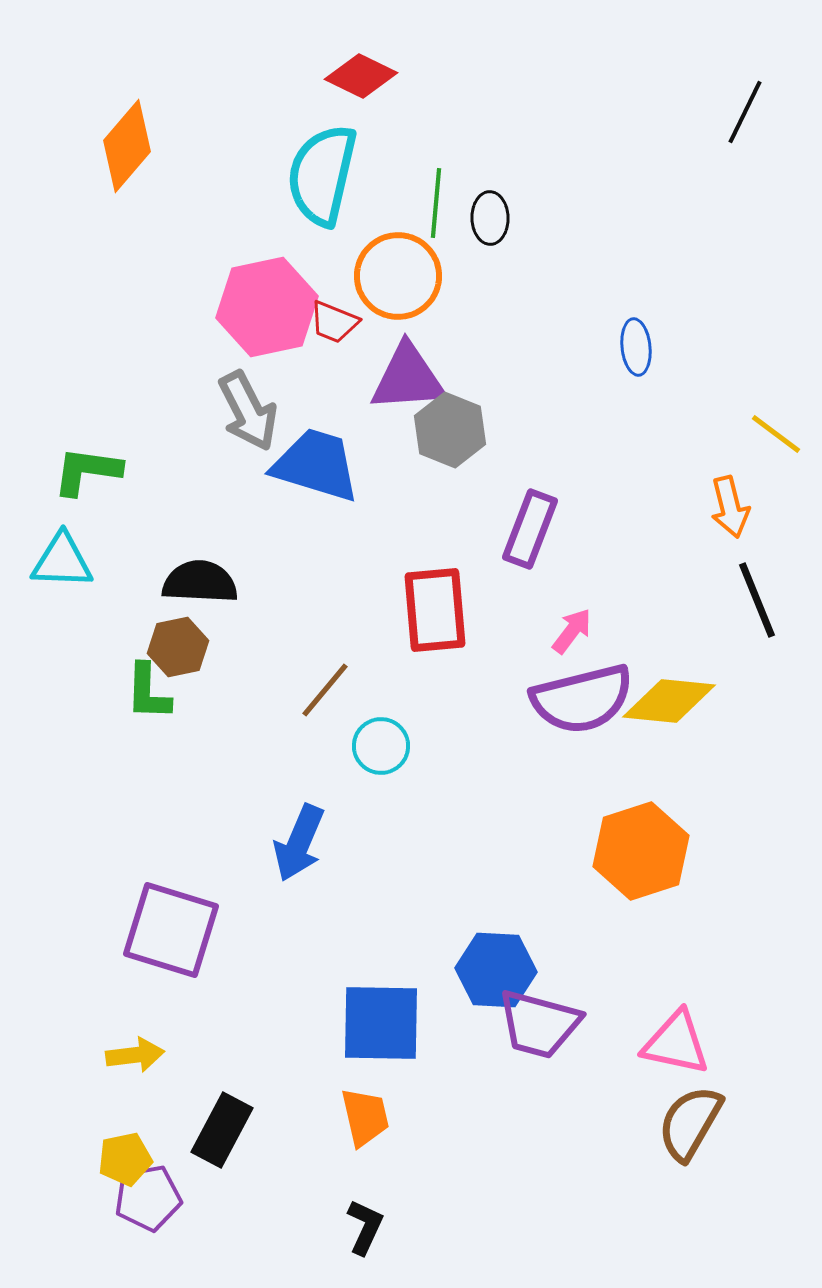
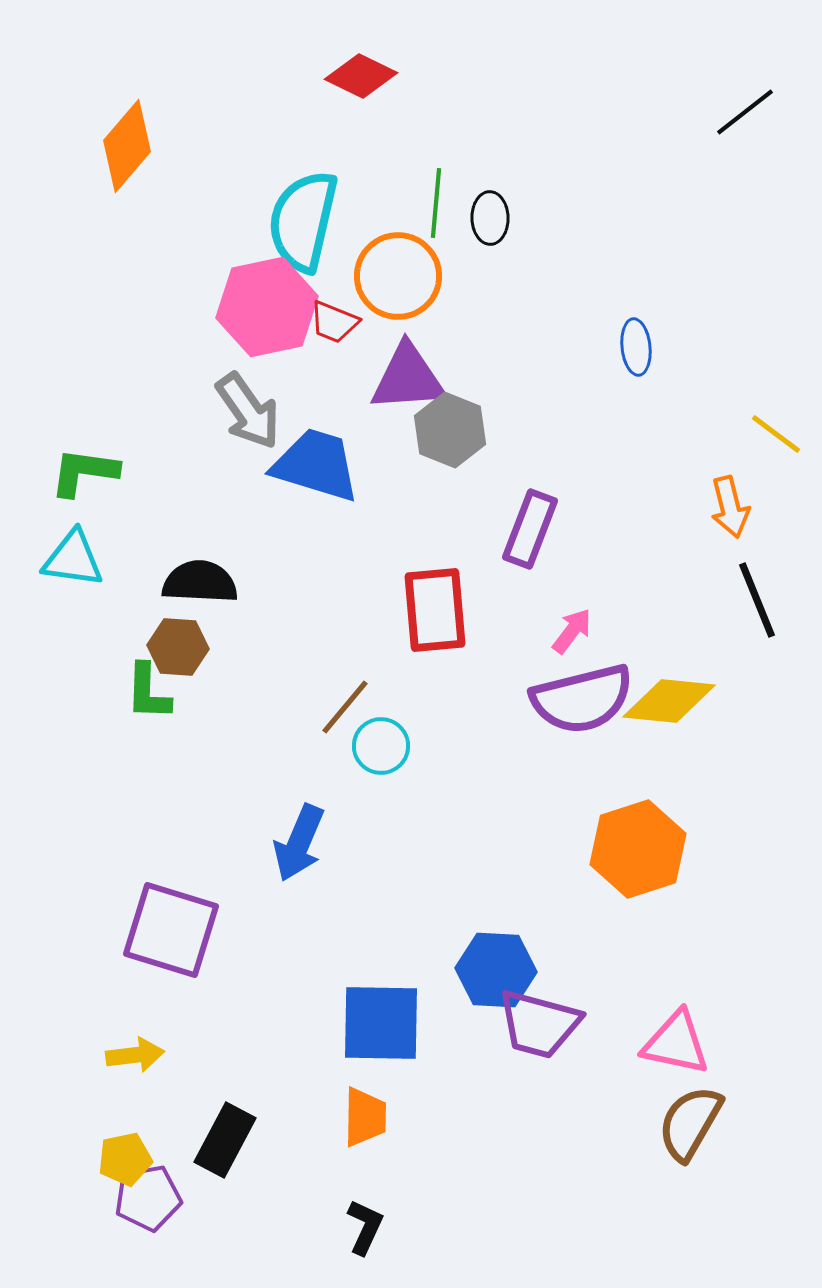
black line at (745, 112): rotated 26 degrees clockwise
cyan semicircle at (322, 175): moved 19 px left, 46 px down
gray arrow at (248, 411): rotated 8 degrees counterclockwise
green L-shape at (87, 471): moved 3 px left, 1 px down
cyan triangle at (62, 561): moved 11 px right, 2 px up; rotated 6 degrees clockwise
brown hexagon at (178, 647): rotated 16 degrees clockwise
brown line at (325, 690): moved 20 px right, 17 px down
orange hexagon at (641, 851): moved 3 px left, 2 px up
orange trapezoid at (365, 1117): rotated 14 degrees clockwise
black rectangle at (222, 1130): moved 3 px right, 10 px down
